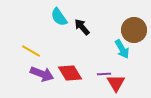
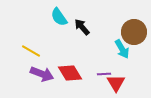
brown circle: moved 2 px down
